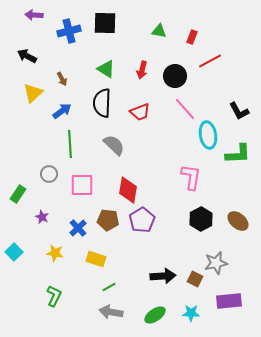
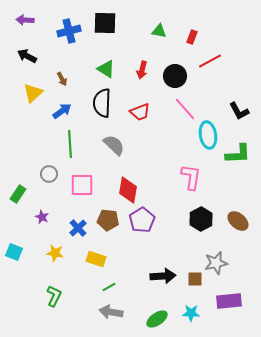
purple arrow at (34, 15): moved 9 px left, 5 px down
cyan square at (14, 252): rotated 24 degrees counterclockwise
brown square at (195, 279): rotated 28 degrees counterclockwise
green ellipse at (155, 315): moved 2 px right, 4 px down
